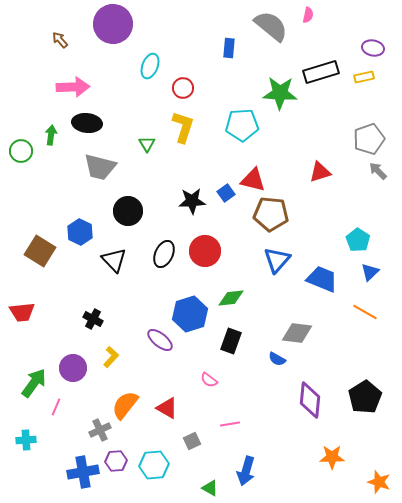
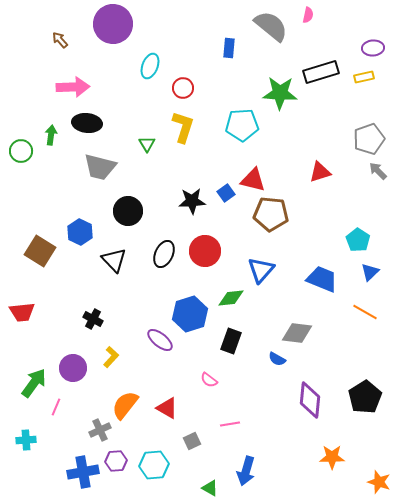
purple ellipse at (373, 48): rotated 15 degrees counterclockwise
blue triangle at (277, 260): moved 16 px left, 10 px down
